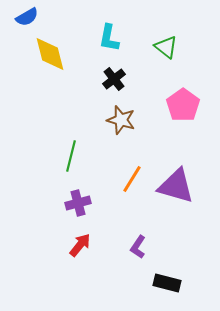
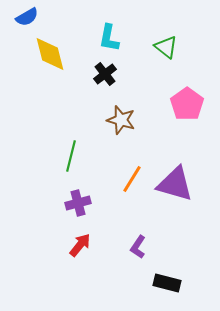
black cross: moved 9 px left, 5 px up
pink pentagon: moved 4 px right, 1 px up
purple triangle: moved 1 px left, 2 px up
